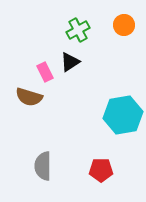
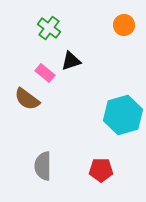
green cross: moved 29 px left, 2 px up; rotated 25 degrees counterclockwise
black triangle: moved 1 px right, 1 px up; rotated 15 degrees clockwise
pink rectangle: moved 1 px down; rotated 24 degrees counterclockwise
brown semicircle: moved 2 px left, 2 px down; rotated 20 degrees clockwise
cyan hexagon: rotated 6 degrees counterclockwise
